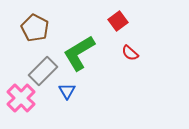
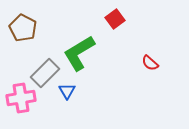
red square: moved 3 px left, 2 px up
brown pentagon: moved 12 px left
red semicircle: moved 20 px right, 10 px down
gray rectangle: moved 2 px right, 2 px down
pink cross: rotated 36 degrees clockwise
